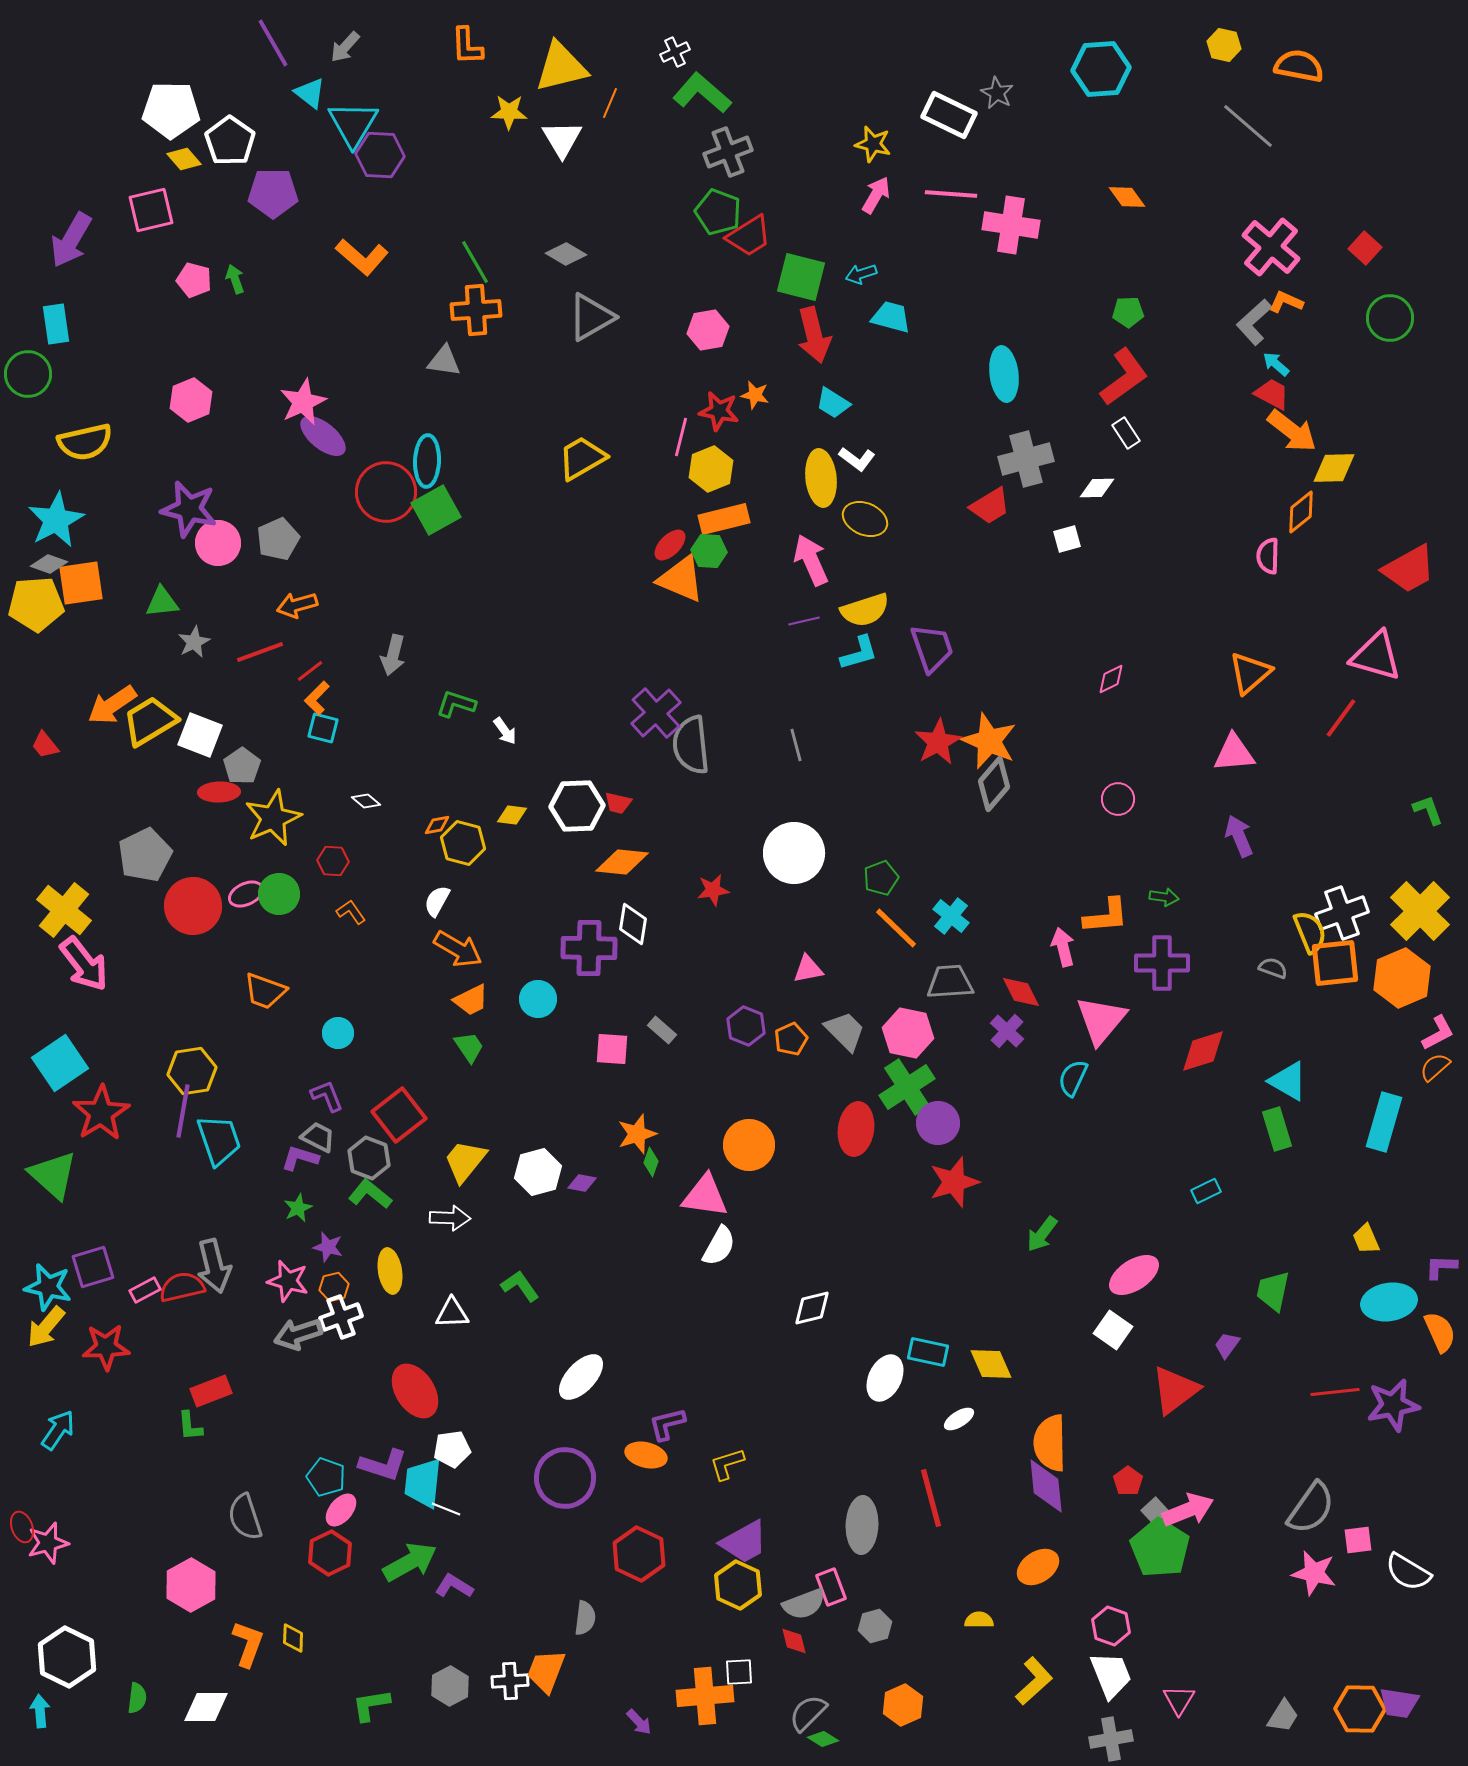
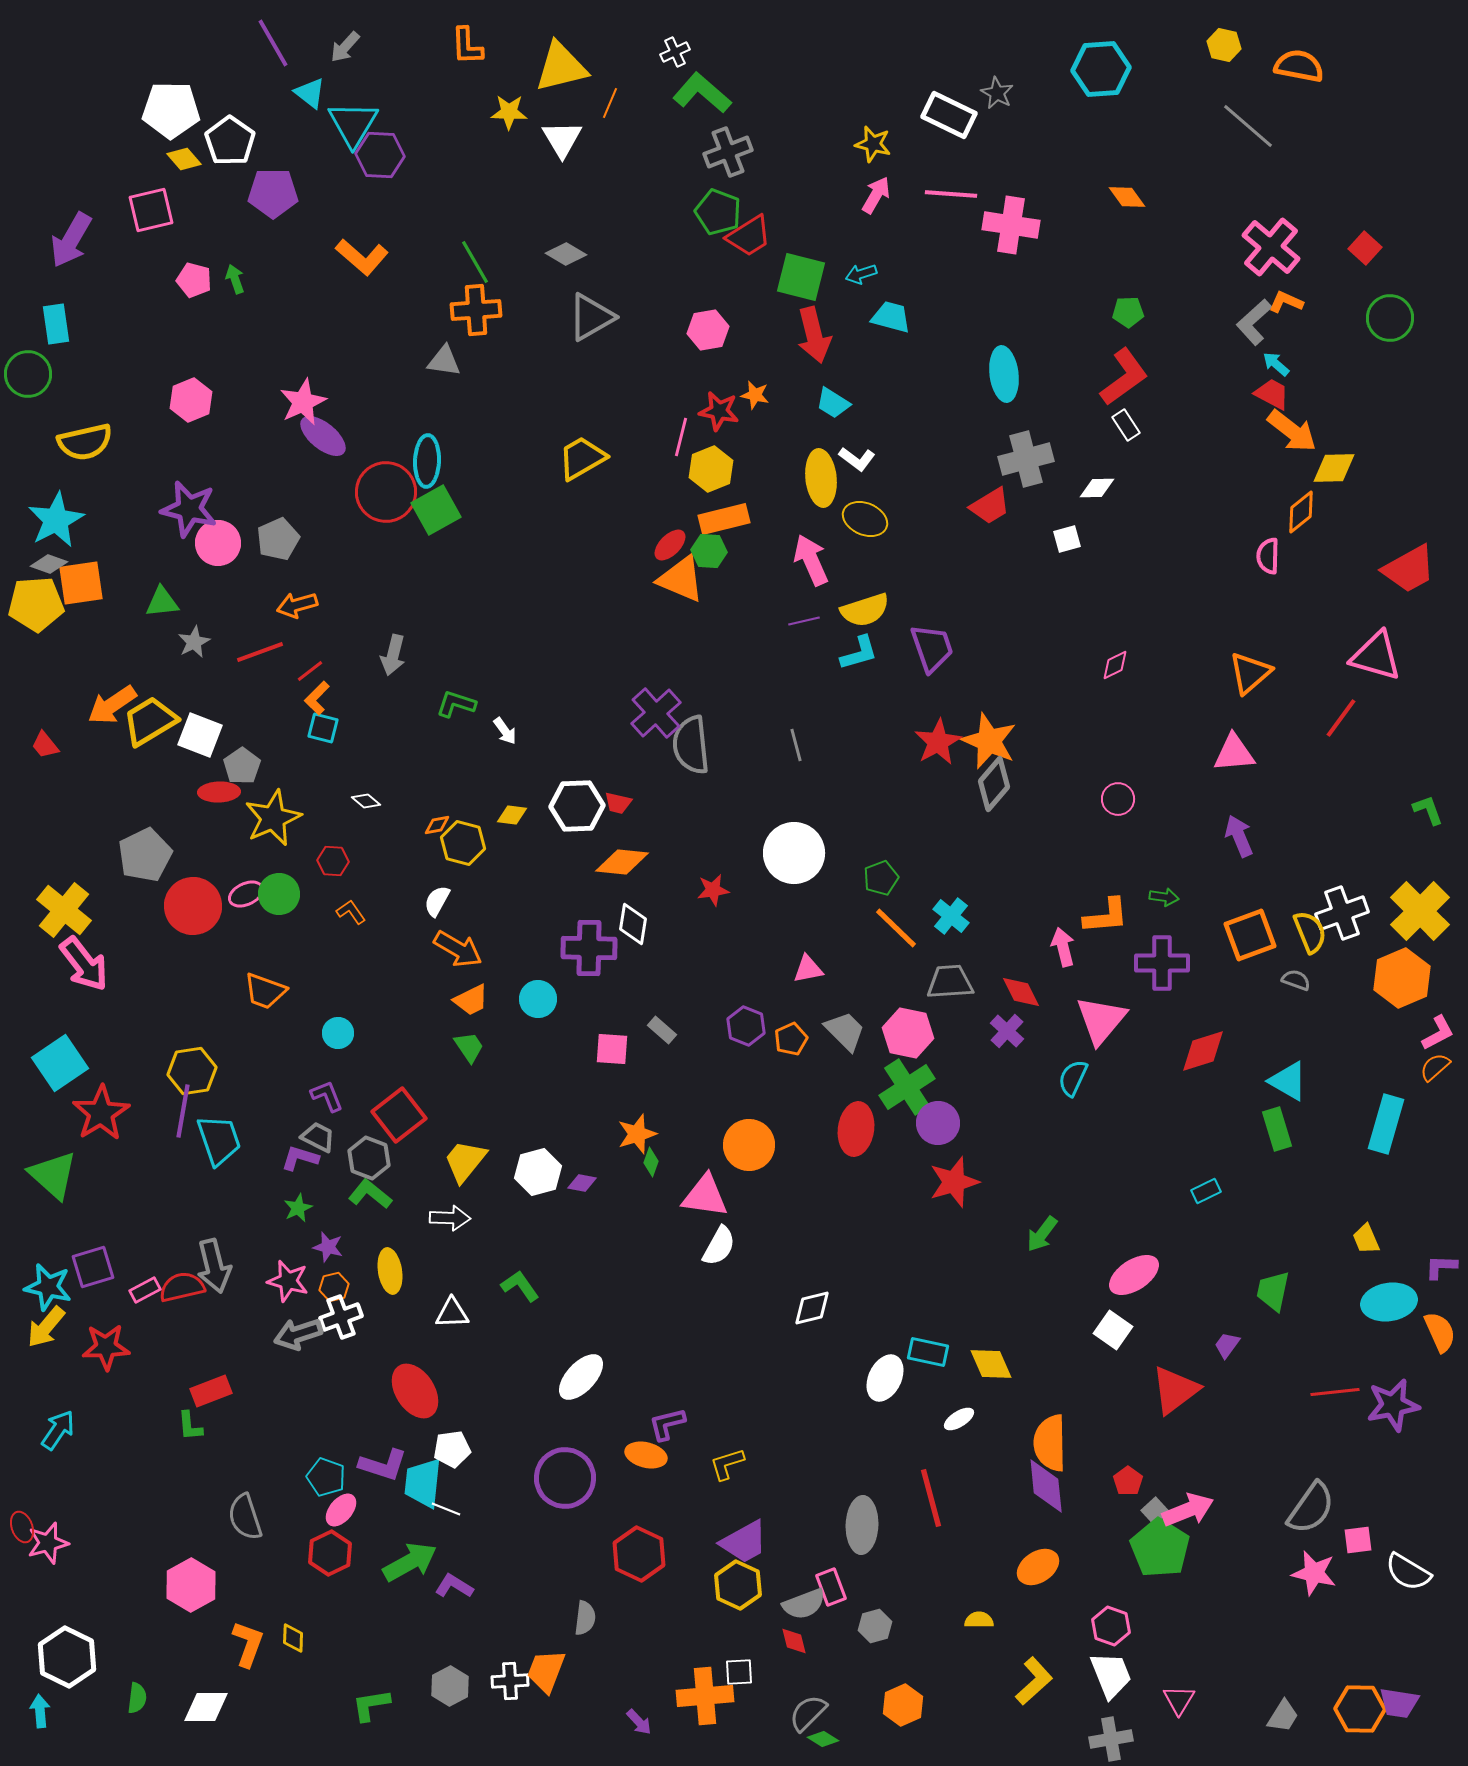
white rectangle at (1126, 433): moved 8 px up
pink diamond at (1111, 679): moved 4 px right, 14 px up
orange square at (1335, 963): moved 85 px left, 28 px up; rotated 14 degrees counterclockwise
gray semicircle at (1273, 968): moved 23 px right, 12 px down
cyan rectangle at (1384, 1122): moved 2 px right, 2 px down
